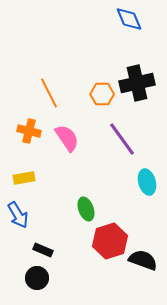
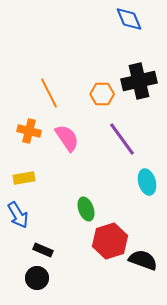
black cross: moved 2 px right, 2 px up
